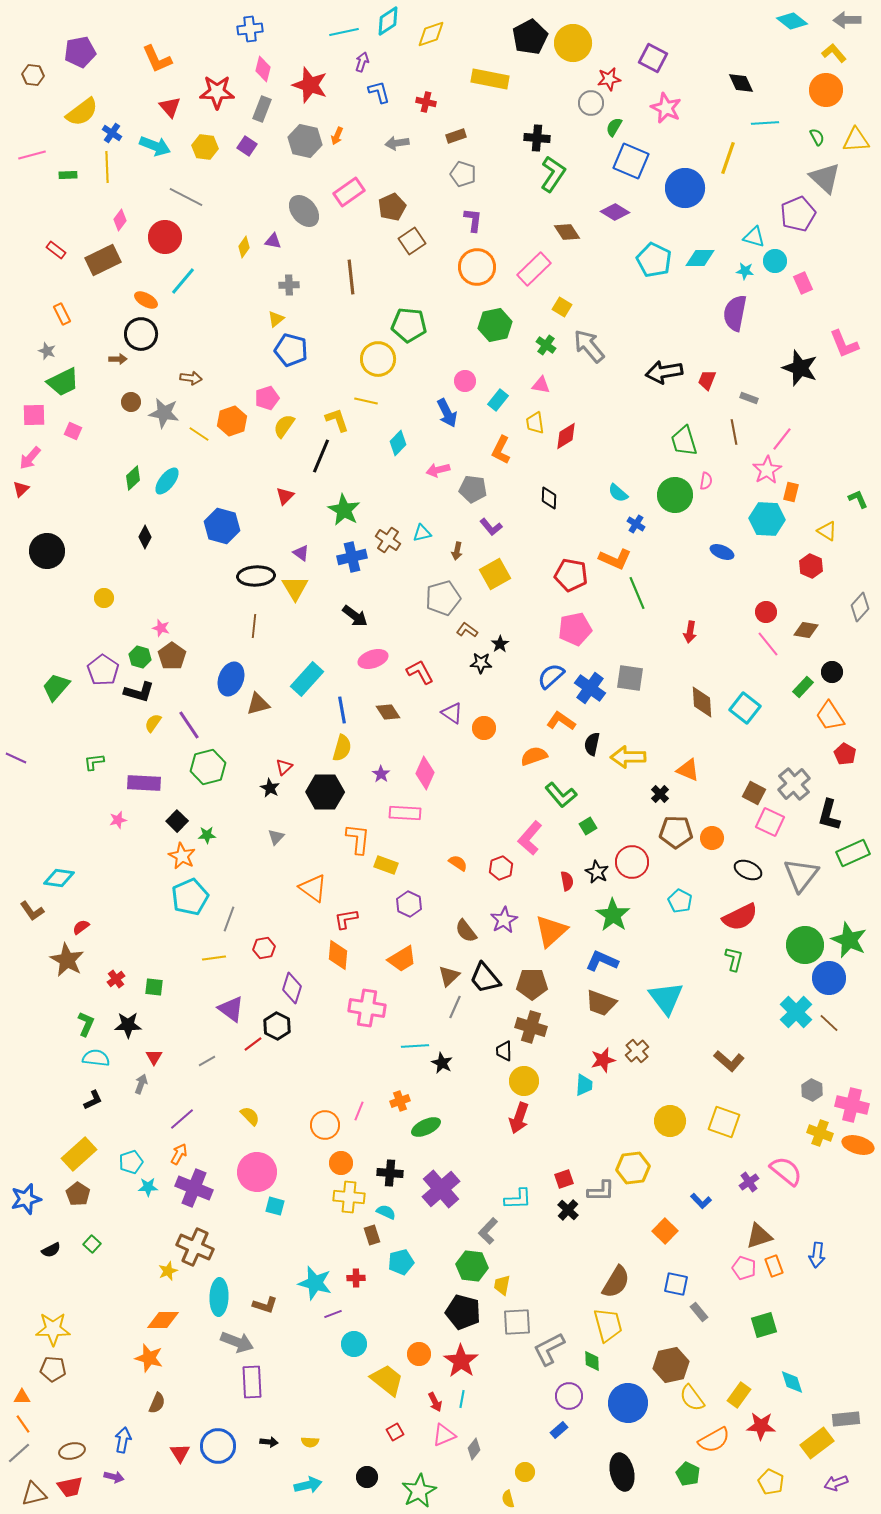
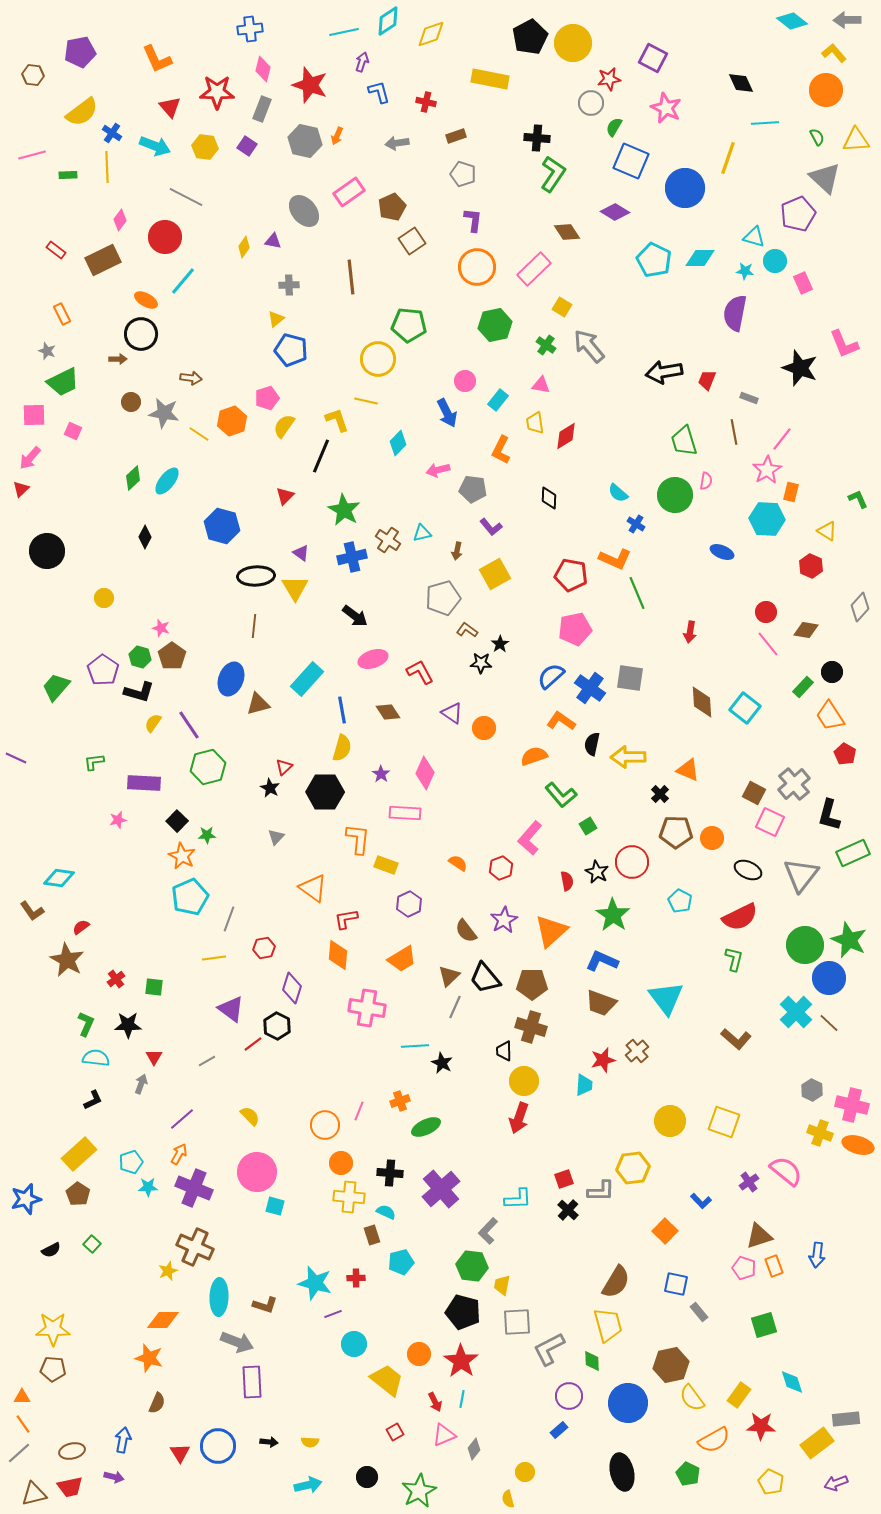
purple hexagon at (409, 904): rotated 10 degrees clockwise
brown L-shape at (729, 1061): moved 7 px right, 22 px up
